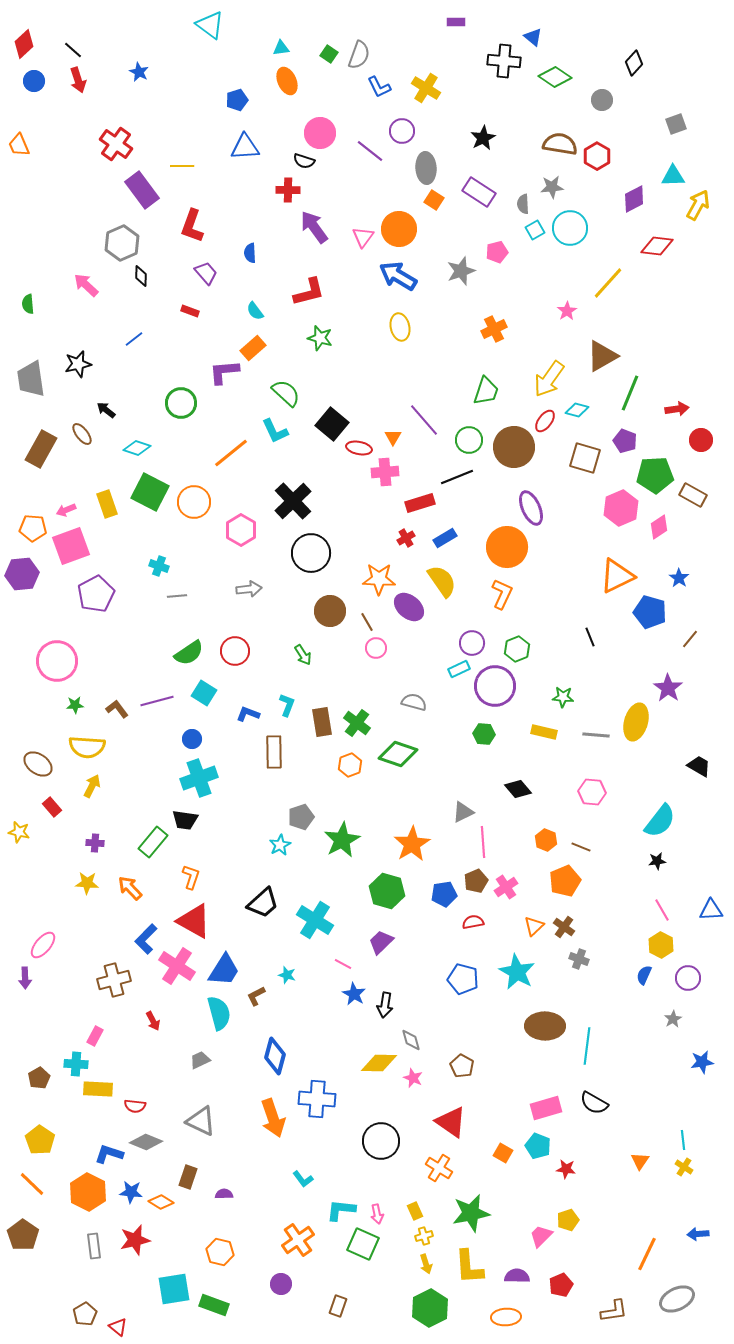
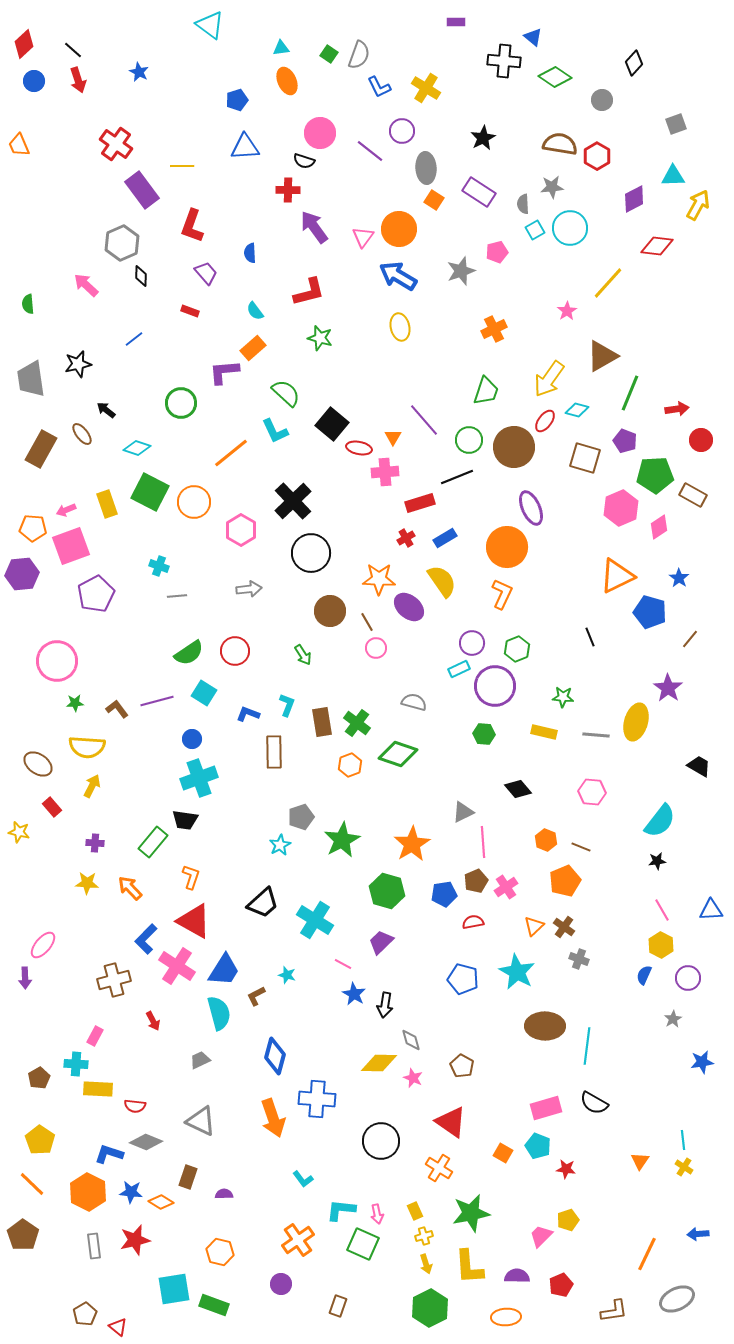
green star at (75, 705): moved 2 px up
